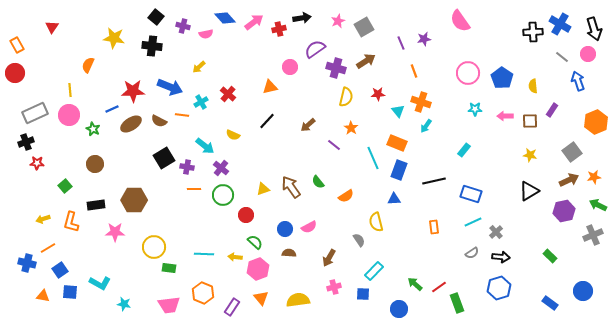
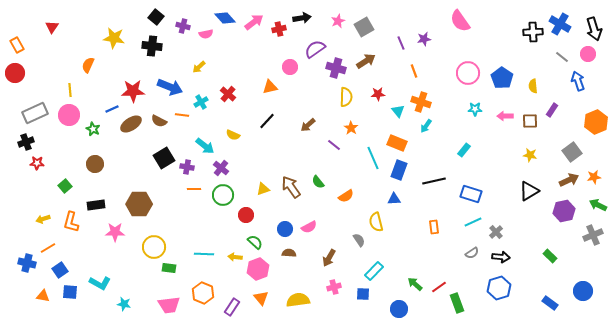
yellow semicircle at (346, 97): rotated 12 degrees counterclockwise
brown hexagon at (134, 200): moved 5 px right, 4 px down
